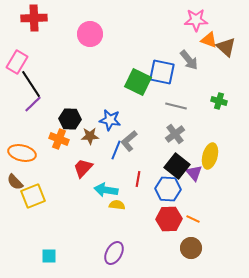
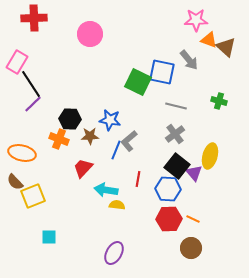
cyan square: moved 19 px up
